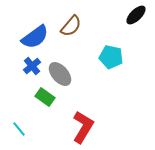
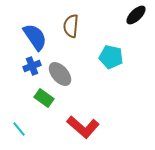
brown semicircle: rotated 145 degrees clockwise
blue semicircle: rotated 88 degrees counterclockwise
blue cross: rotated 18 degrees clockwise
green rectangle: moved 1 px left, 1 px down
red L-shape: rotated 100 degrees clockwise
